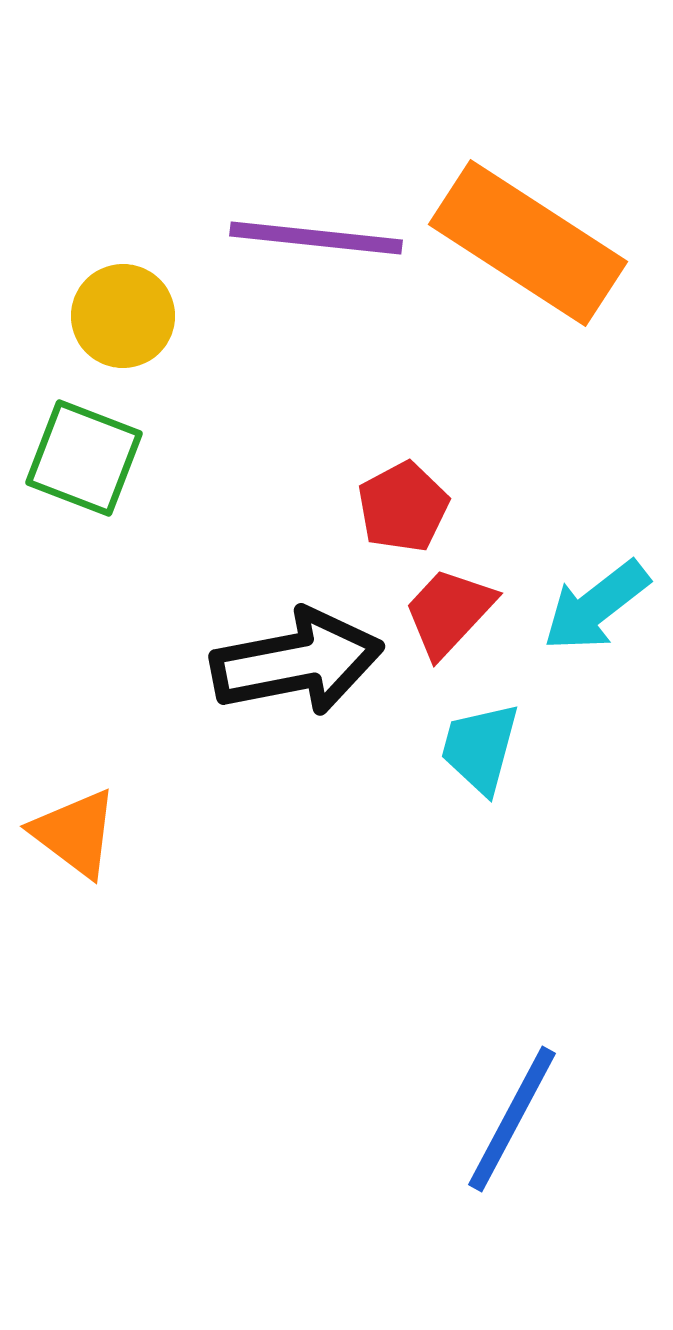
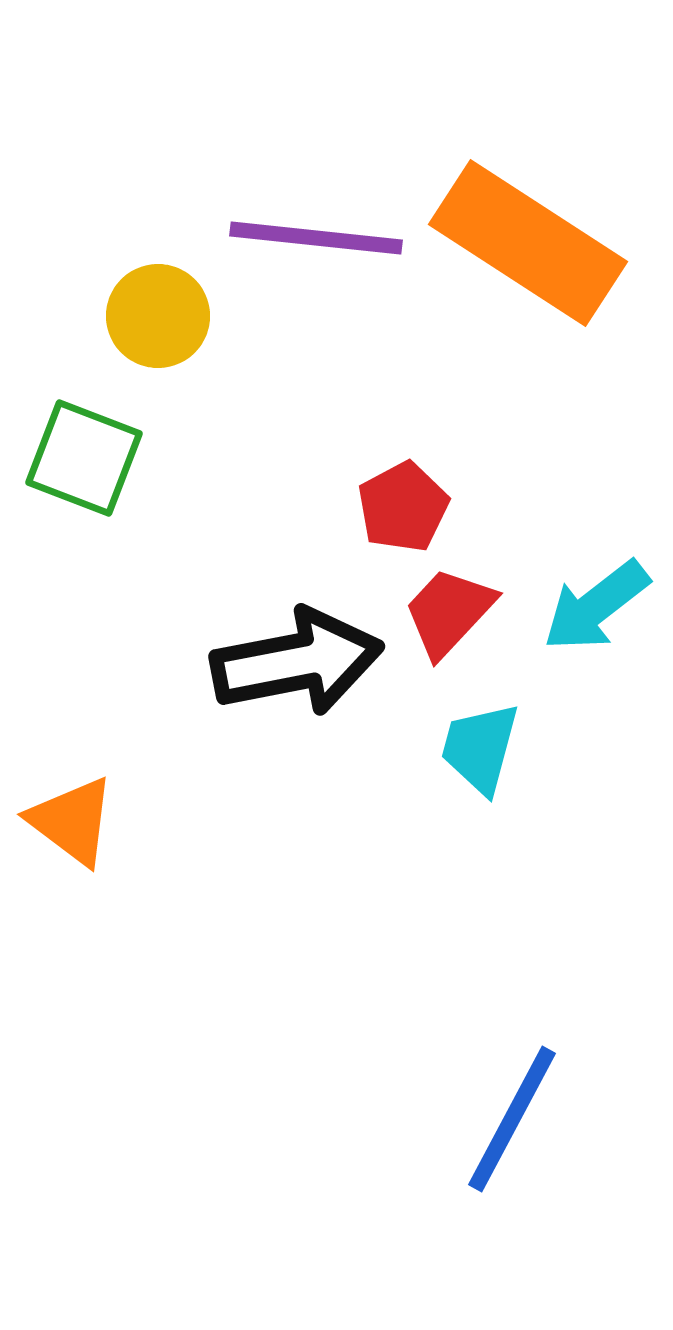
yellow circle: moved 35 px right
orange triangle: moved 3 px left, 12 px up
